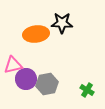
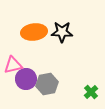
black star: moved 9 px down
orange ellipse: moved 2 px left, 2 px up
green cross: moved 4 px right, 2 px down; rotated 16 degrees clockwise
